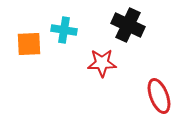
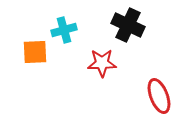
cyan cross: rotated 25 degrees counterclockwise
orange square: moved 6 px right, 8 px down
